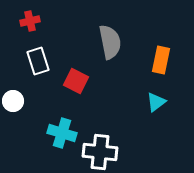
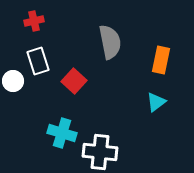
red cross: moved 4 px right
red square: moved 2 px left; rotated 15 degrees clockwise
white circle: moved 20 px up
